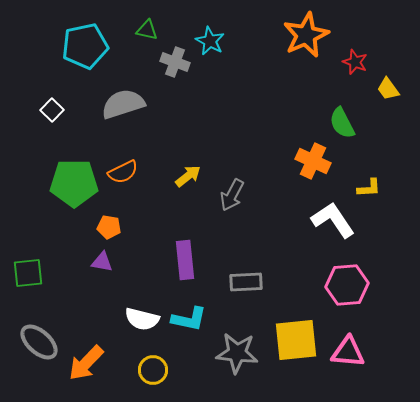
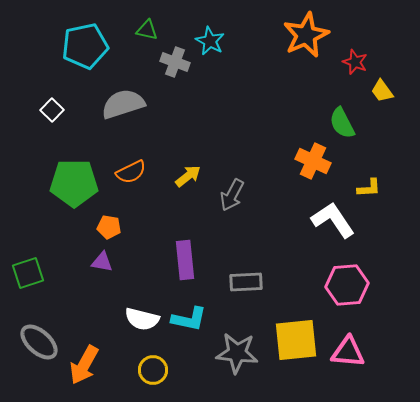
yellow trapezoid: moved 6 px left, 2 px down
orange semicircle: moved 8 px right
green square: rotated 12 degrees counterclockwise
orange arrow: moved 2 px left, 2 px down; rotated 15 degrees counterclockwise
